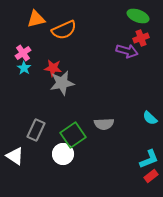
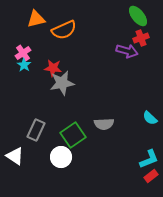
green ellipse: rotated 30 degrees clockwise
cyan star: moved 3 px up
white circle: moved 2 px left, 3 px down
